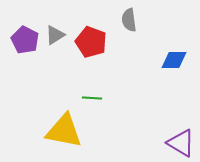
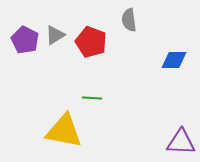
purple triangle: moved 1 px up; rotated 28 degrees counterclockwise
